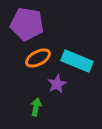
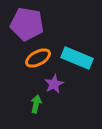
cyan rectangle: moved 3 px up
purple star: moved 3 px left
green arrow: moved 3 px up
